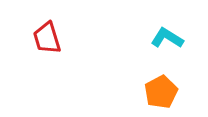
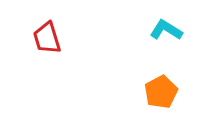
cyan L-shape: moved 1 px left, 8 px up
